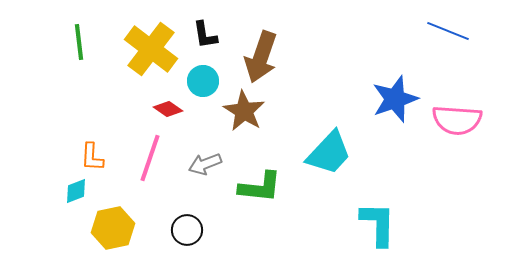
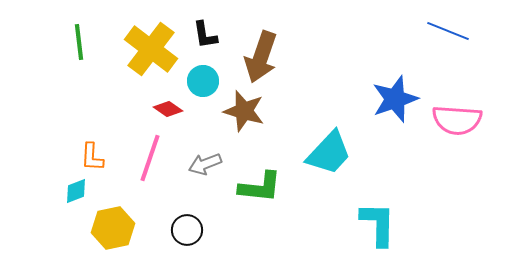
brown star: rotated 15 degrees counterclockwise
